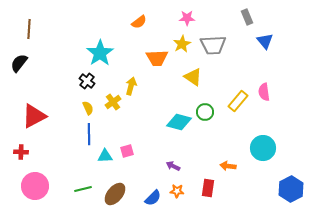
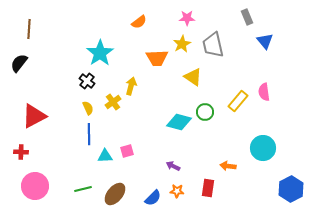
gray trapezoid: rotated 80 degrees clockwise
